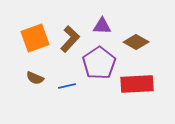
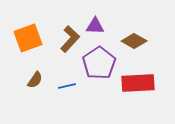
purple triangle: moved 7 px left
orange square: moved 7 px left
brown diamond: moved 2 px left, 1 px up
brown semicircle: moved 2 px down; rotated 78 degrees counterclockwise
red rectangle: moved 1 px right, 1 px up
